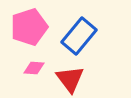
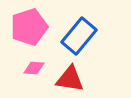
red triangle: rotated 44 degrees counterclockwise
